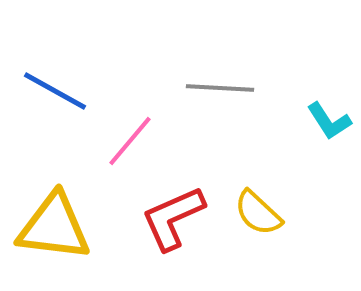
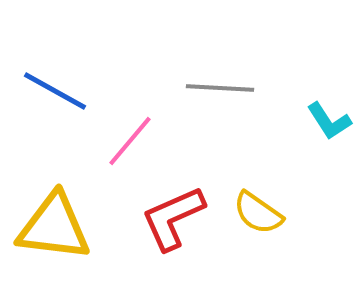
yellow semicircle: rotated 8 degrees counterclockwise
